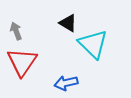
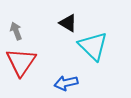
cyan triangle: moved 2 px down
red triangle: moved 1 px left
